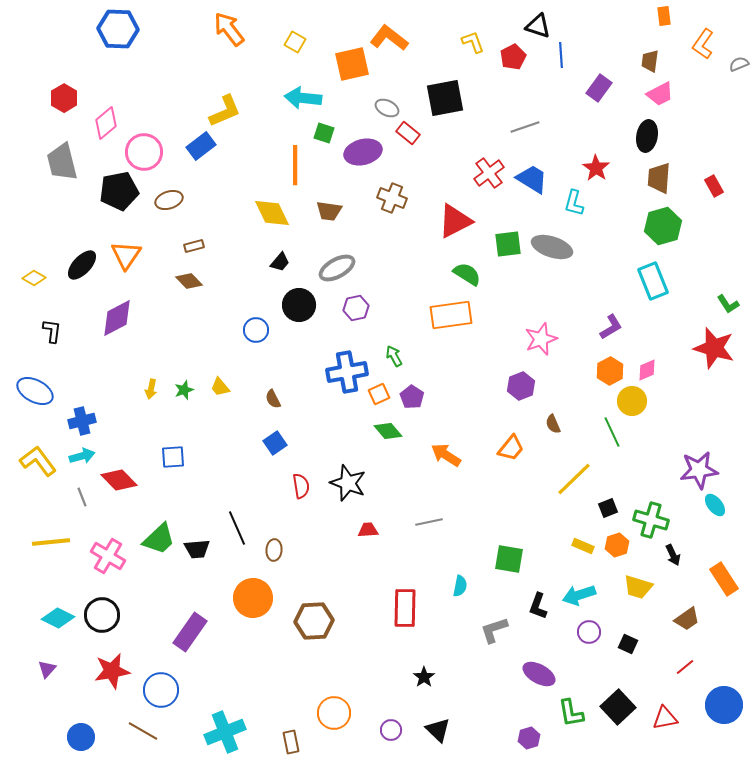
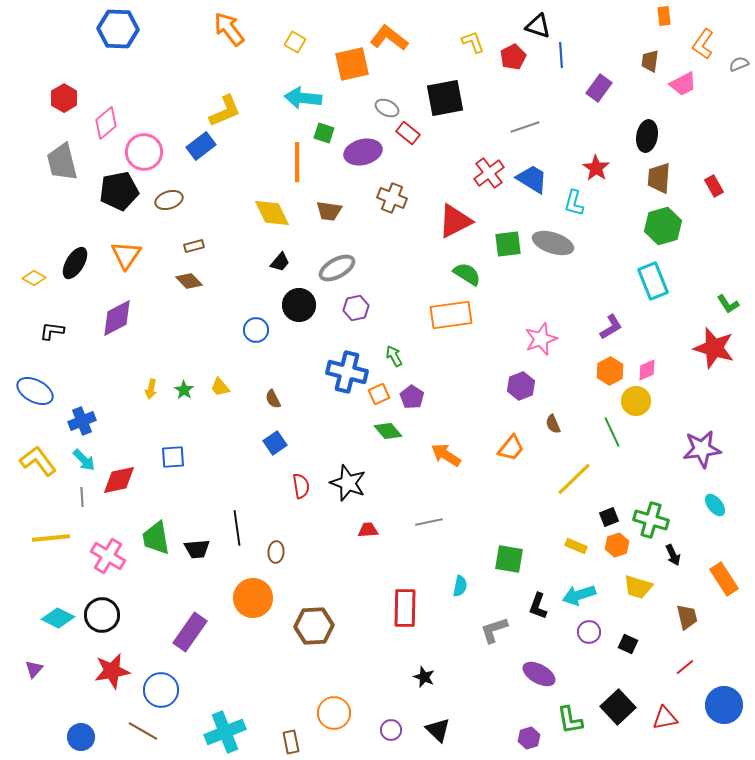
pink trapezoid at (660, 94): moved 23 px right, 10 px up
orange line at (295, 165): moved 2 px right, 3 px up
gray ellipse at (552, 247): moved 1 px right, 4 px up
black ellipse at (82, 265): moved 7 px left, 2 px up; rotated 12 degrees counterclockwise
black L-shape at (52, 331): rotated 90 degrees counterclockwise
blue cross at (347, 372): rotated 24 degrees clockwise
green star at (184, 390): rotated 18 degrees counterclockwise
yellow circle at (632, 401): moved 4 px right
blue cross at (82, 421): rotated 8 degrees counterclockwise
cyan arrow at (82, 456): moved 2 px right, 4 px down; rotated 60 degrees clockwise
purple star at (699, 470): moved 3 px right, 21 px up
red diamond at (119, 480): rotated 57 degrees counterclockwise
gray line at (82, 497): rotated 18 degrees clockwise
black square at (608, 508): moved 1 px right, 9 px down
black line at (237, 528): rotated 16 degrees clockwise
green trapezoid at (159, 539): moved 3 px left, 1 px up; rotated 123 degrees clockwise
yellow line at (51, 542): moved 4 px up
yellow rectangle at (583, 546): moved 7 px left
brown ellipse at (274, 550): moved 2 px right, 2 px down
brown trapezoid at (687, 619): moved 2 px up; rotated 68 degrees counterclockwise
brown hexagon at (314, 621): moved 5 px down
purple triangle at (47, 669): moved 13 px left
black star at (424, 677): rotated 15 degrees counterclockwise
green L-shape at (571, 713): moved 1 px left, 7 px down
